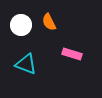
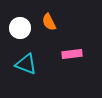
white circle: moved 1 px left, 3 px down
pink rectangle: rotated 24 degrees counterclockwise
